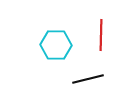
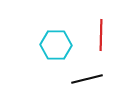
black line: moved 1 px left
